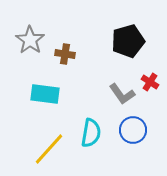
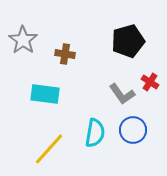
gray star: moved 7 px left
cyan semicircle: moved 4 px right
